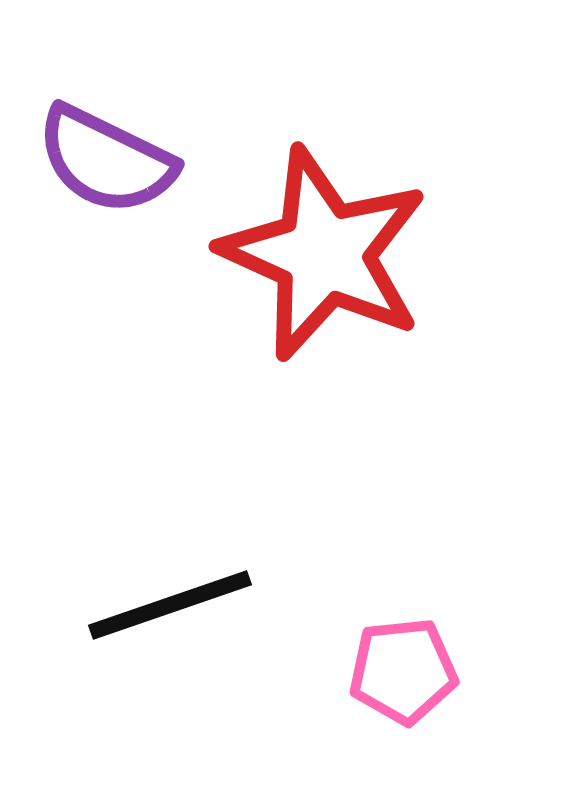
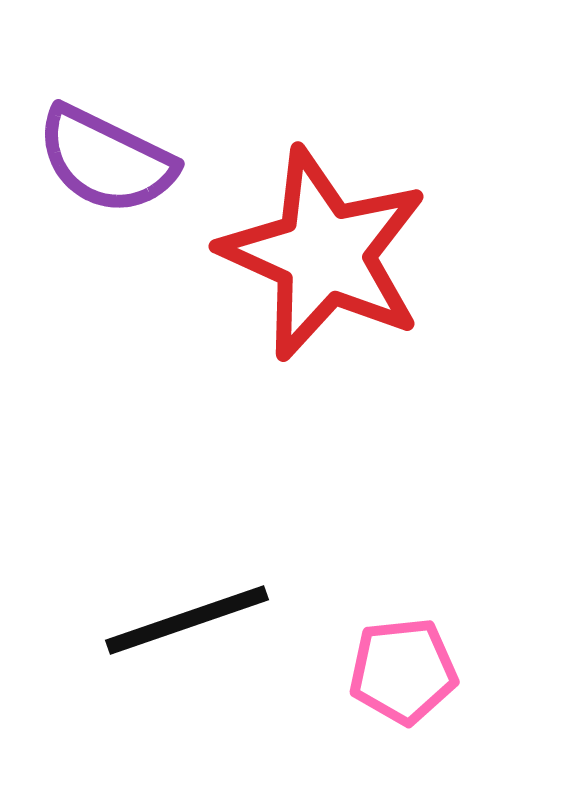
black line: moved 17 px right, 15 px down
